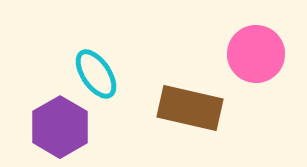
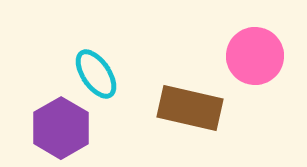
pink circle: moved 1 px left, 2 px down
purple hexagon: moved 1 px right, 1 px down
